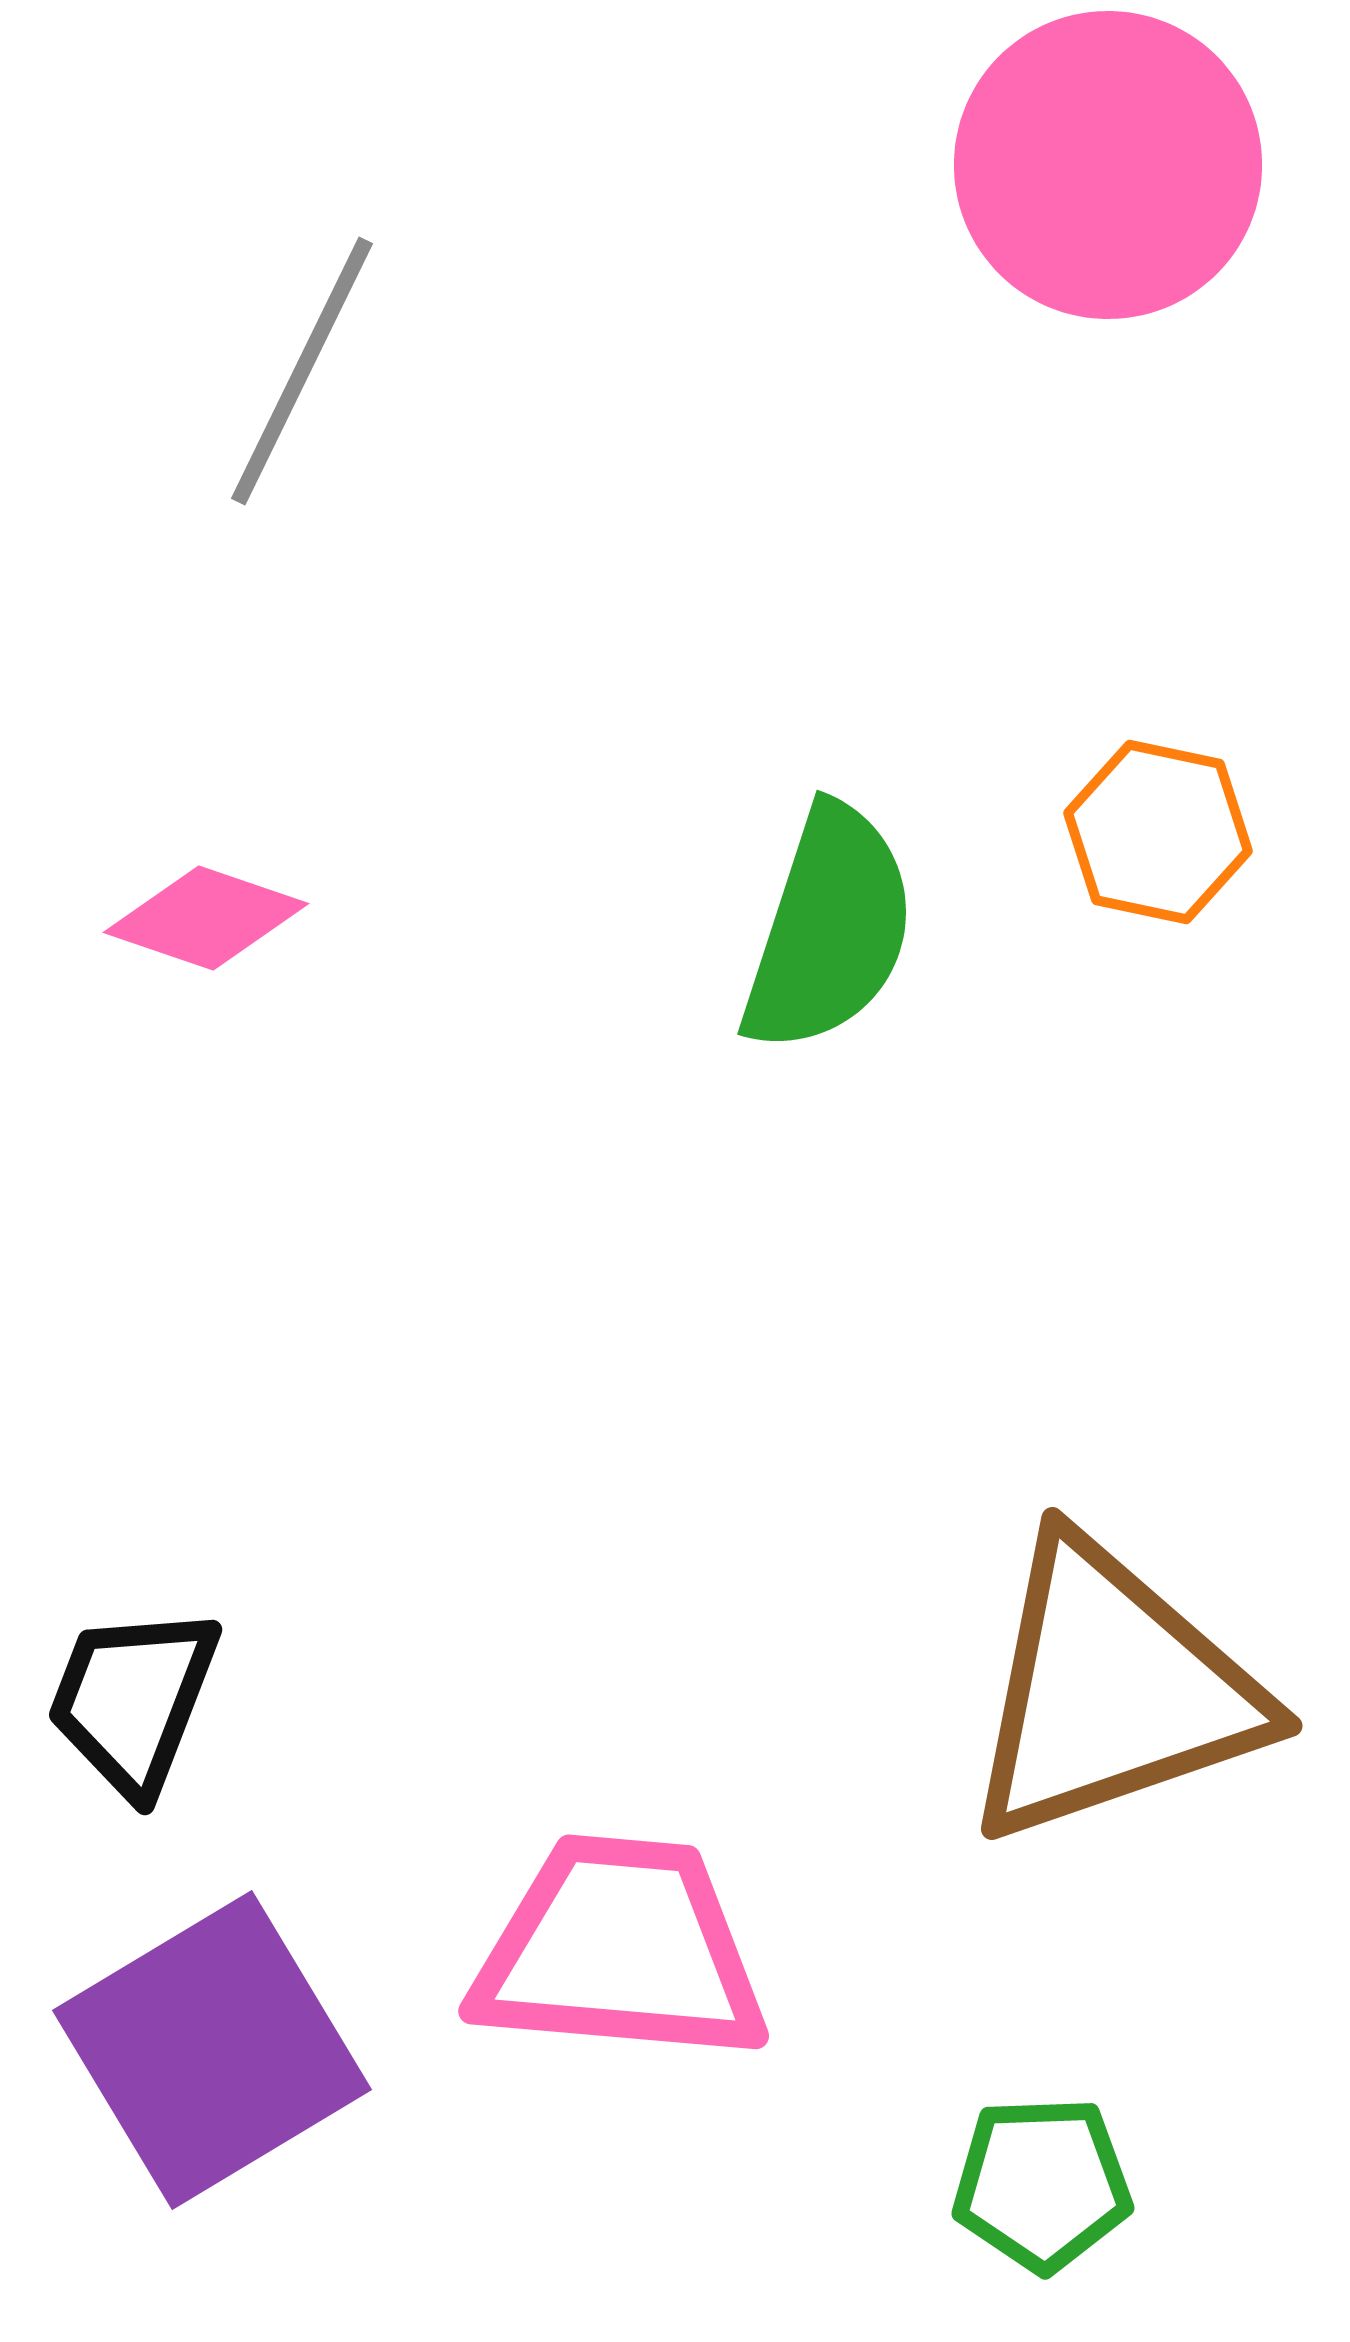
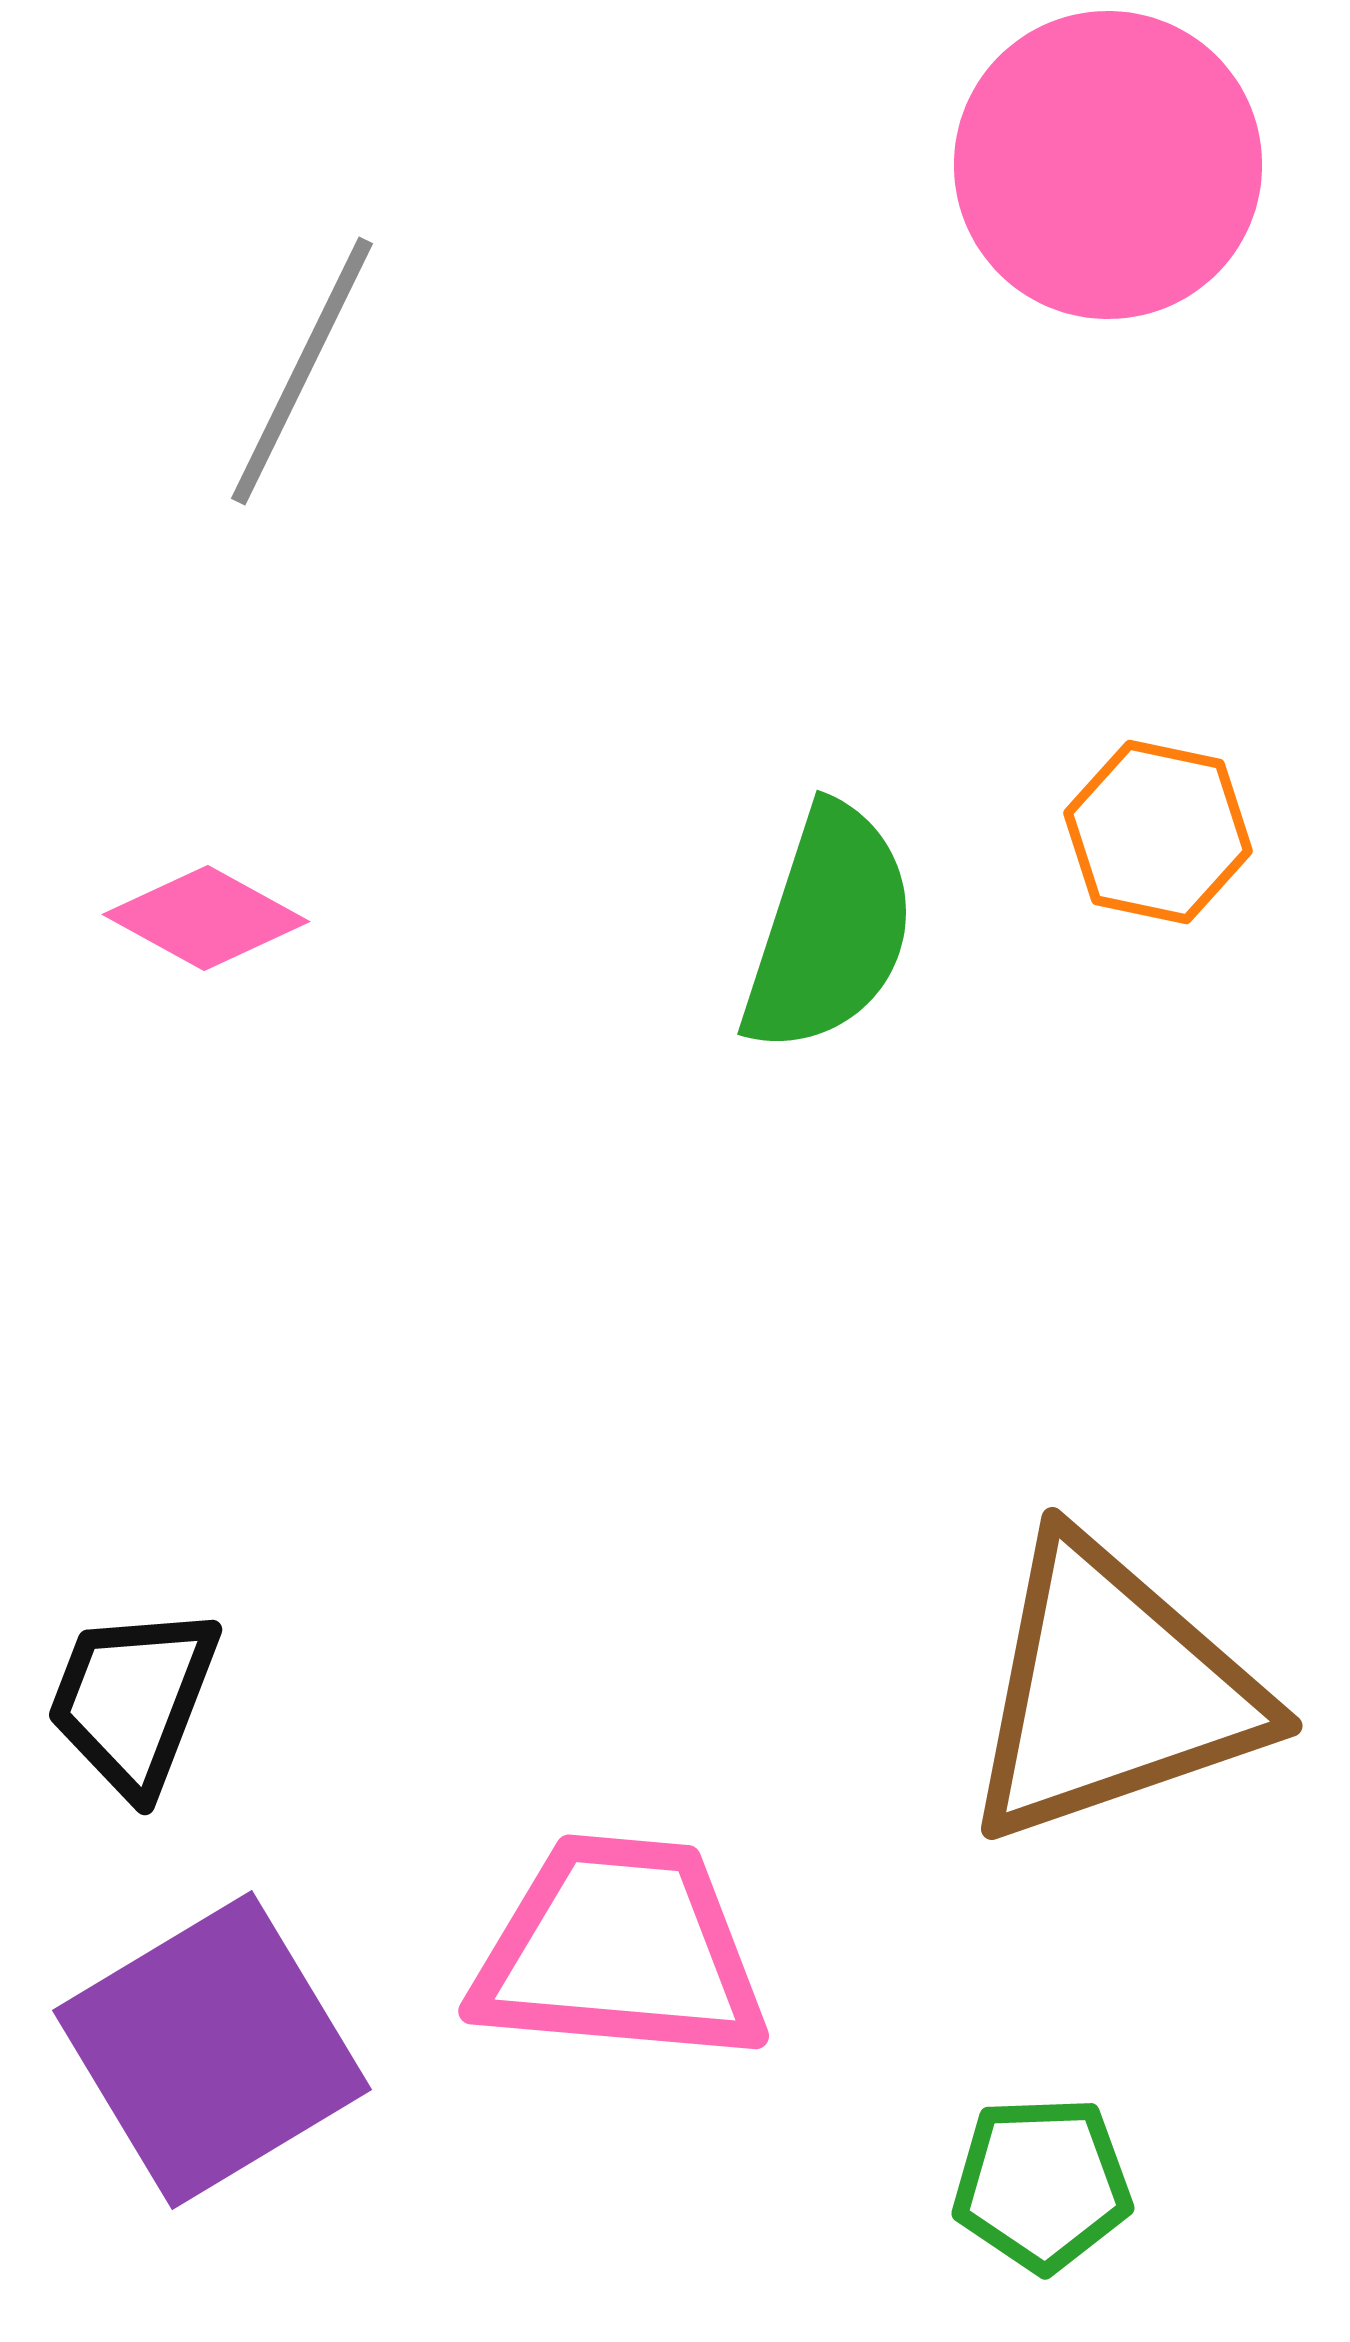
pink diamond: rotated 10 degrees clockwise
